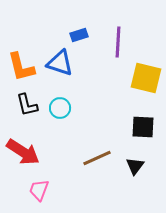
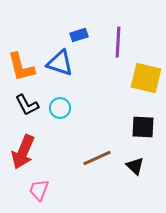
black L-shape: rotated 15 degrees counterclockwise
red arrow: rotated 80 degrees clockwise
black triangle: rotated 24 degrees counterclockwise
